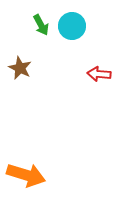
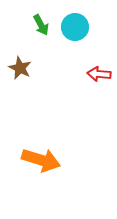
cyan circle: moved 3 px right, 1 px down
orange arrow: moved 15 px right, 15 px up
